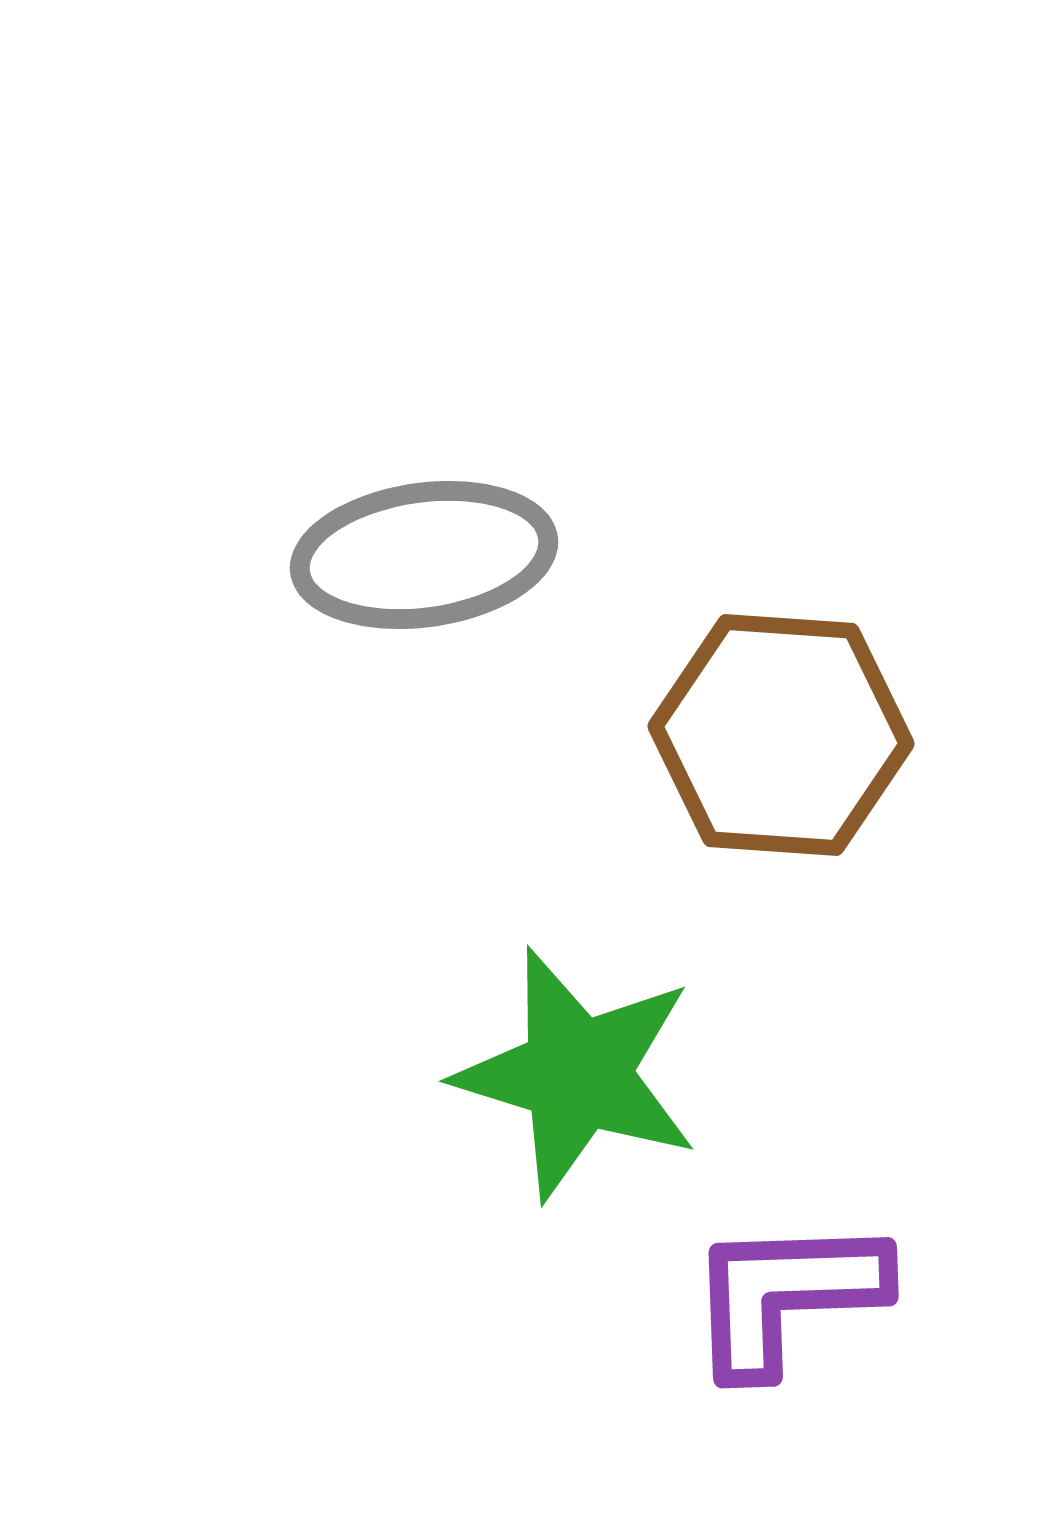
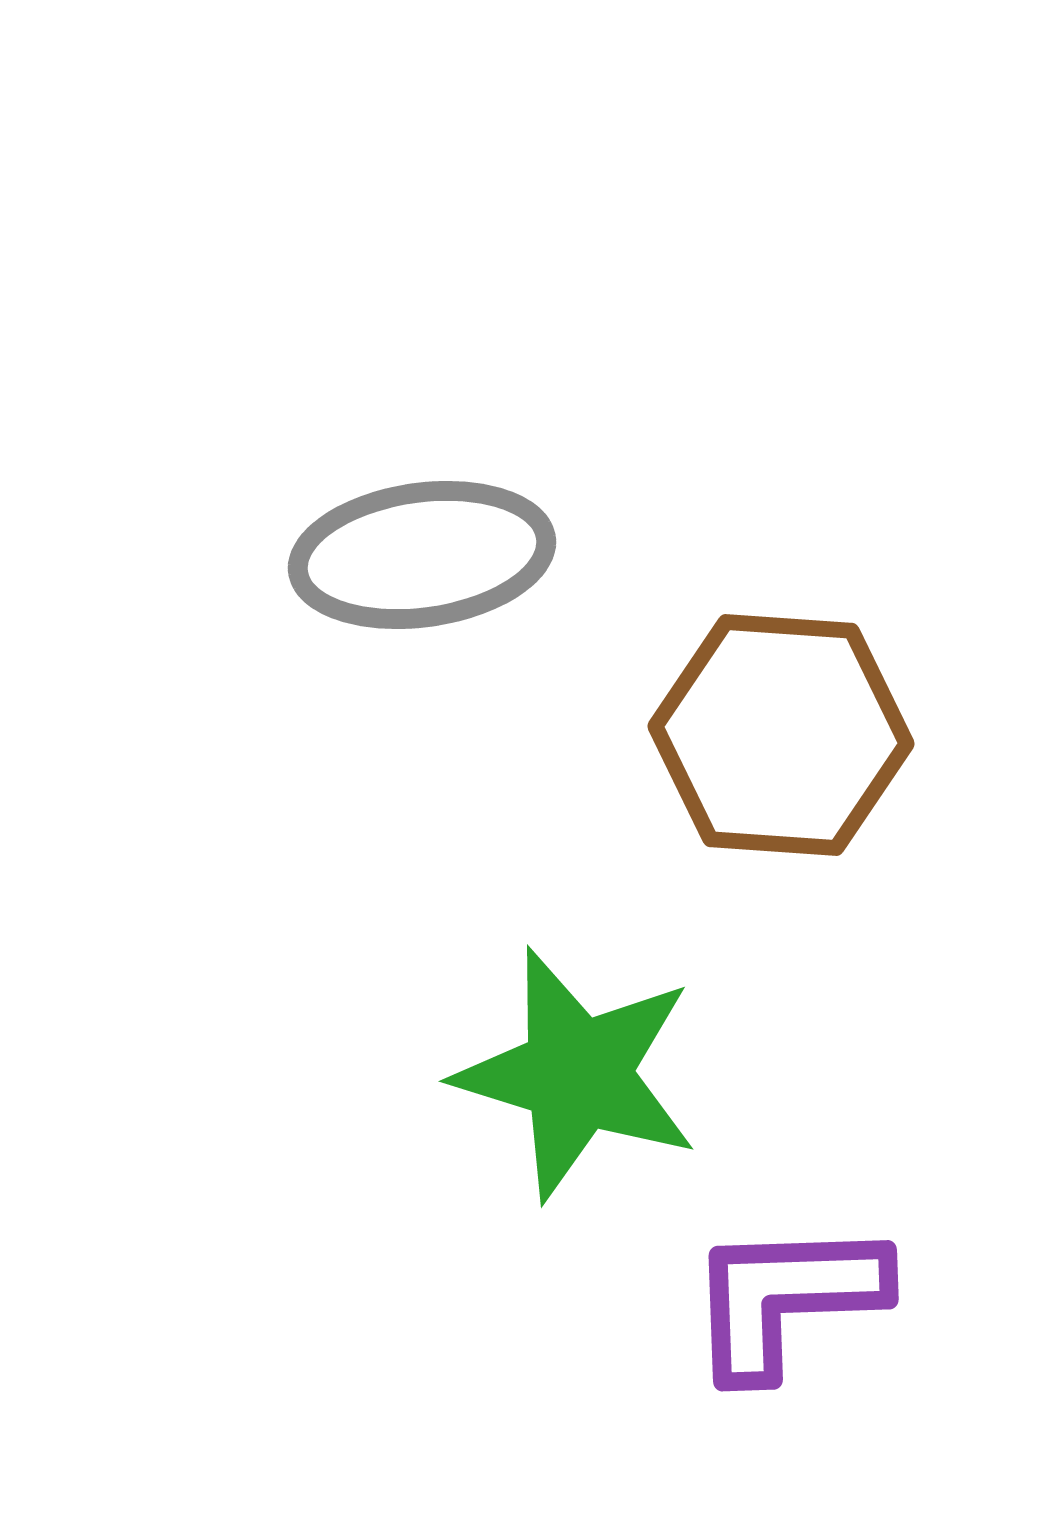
gray ellipse: moved 2 px left
purple L-shape: moved 3 px down
